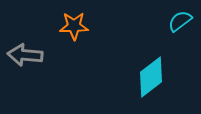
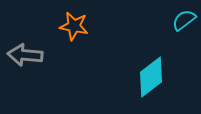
cyan semicircle: moved 4 px right, 1 px up
orange star: rotated 12 degrees clockwise
